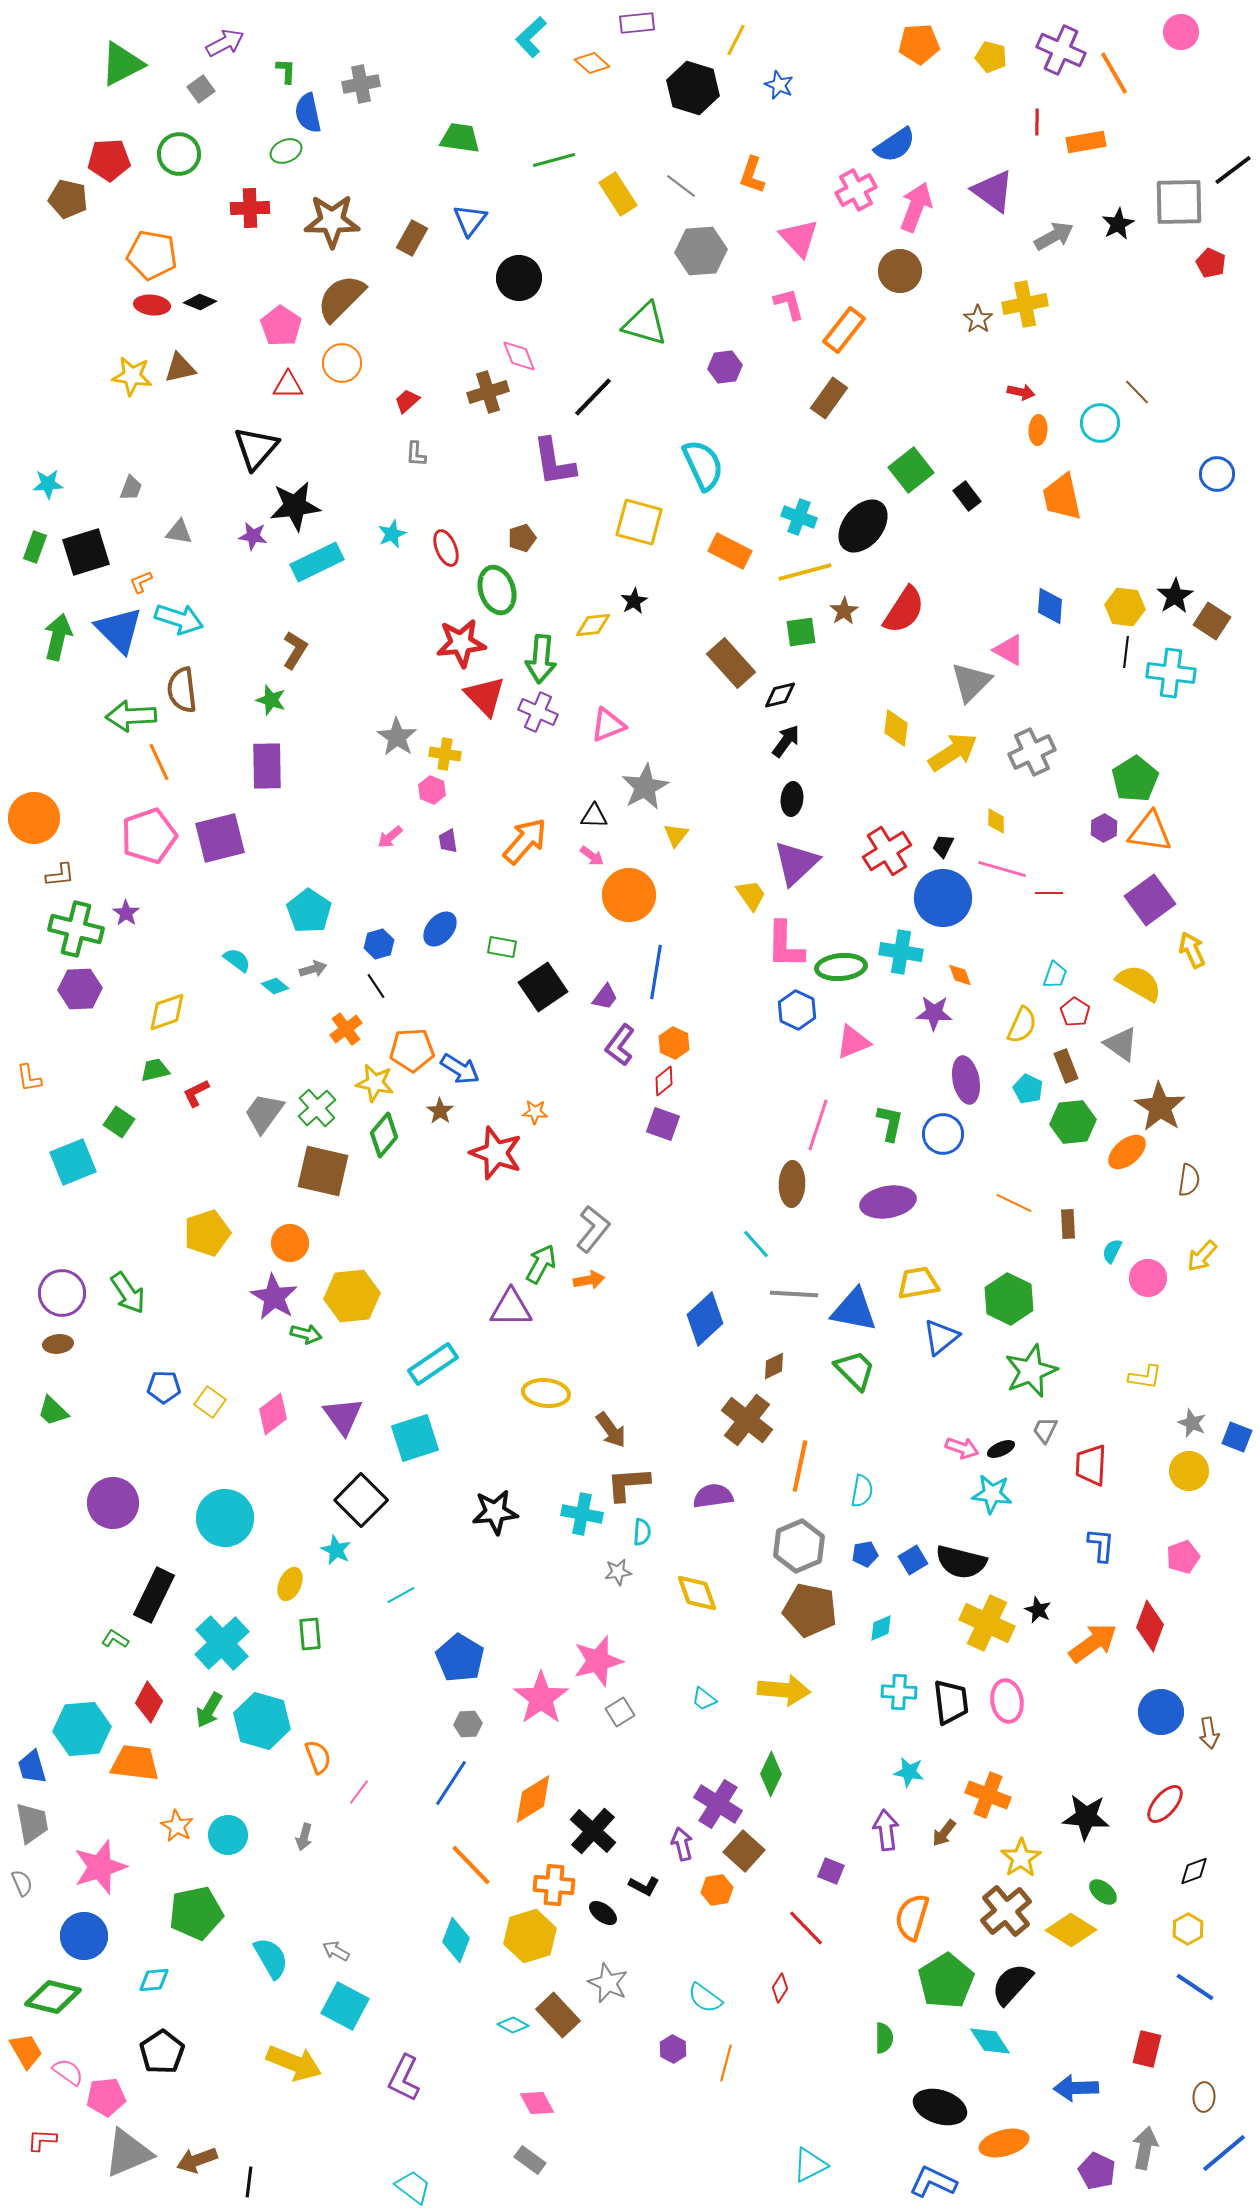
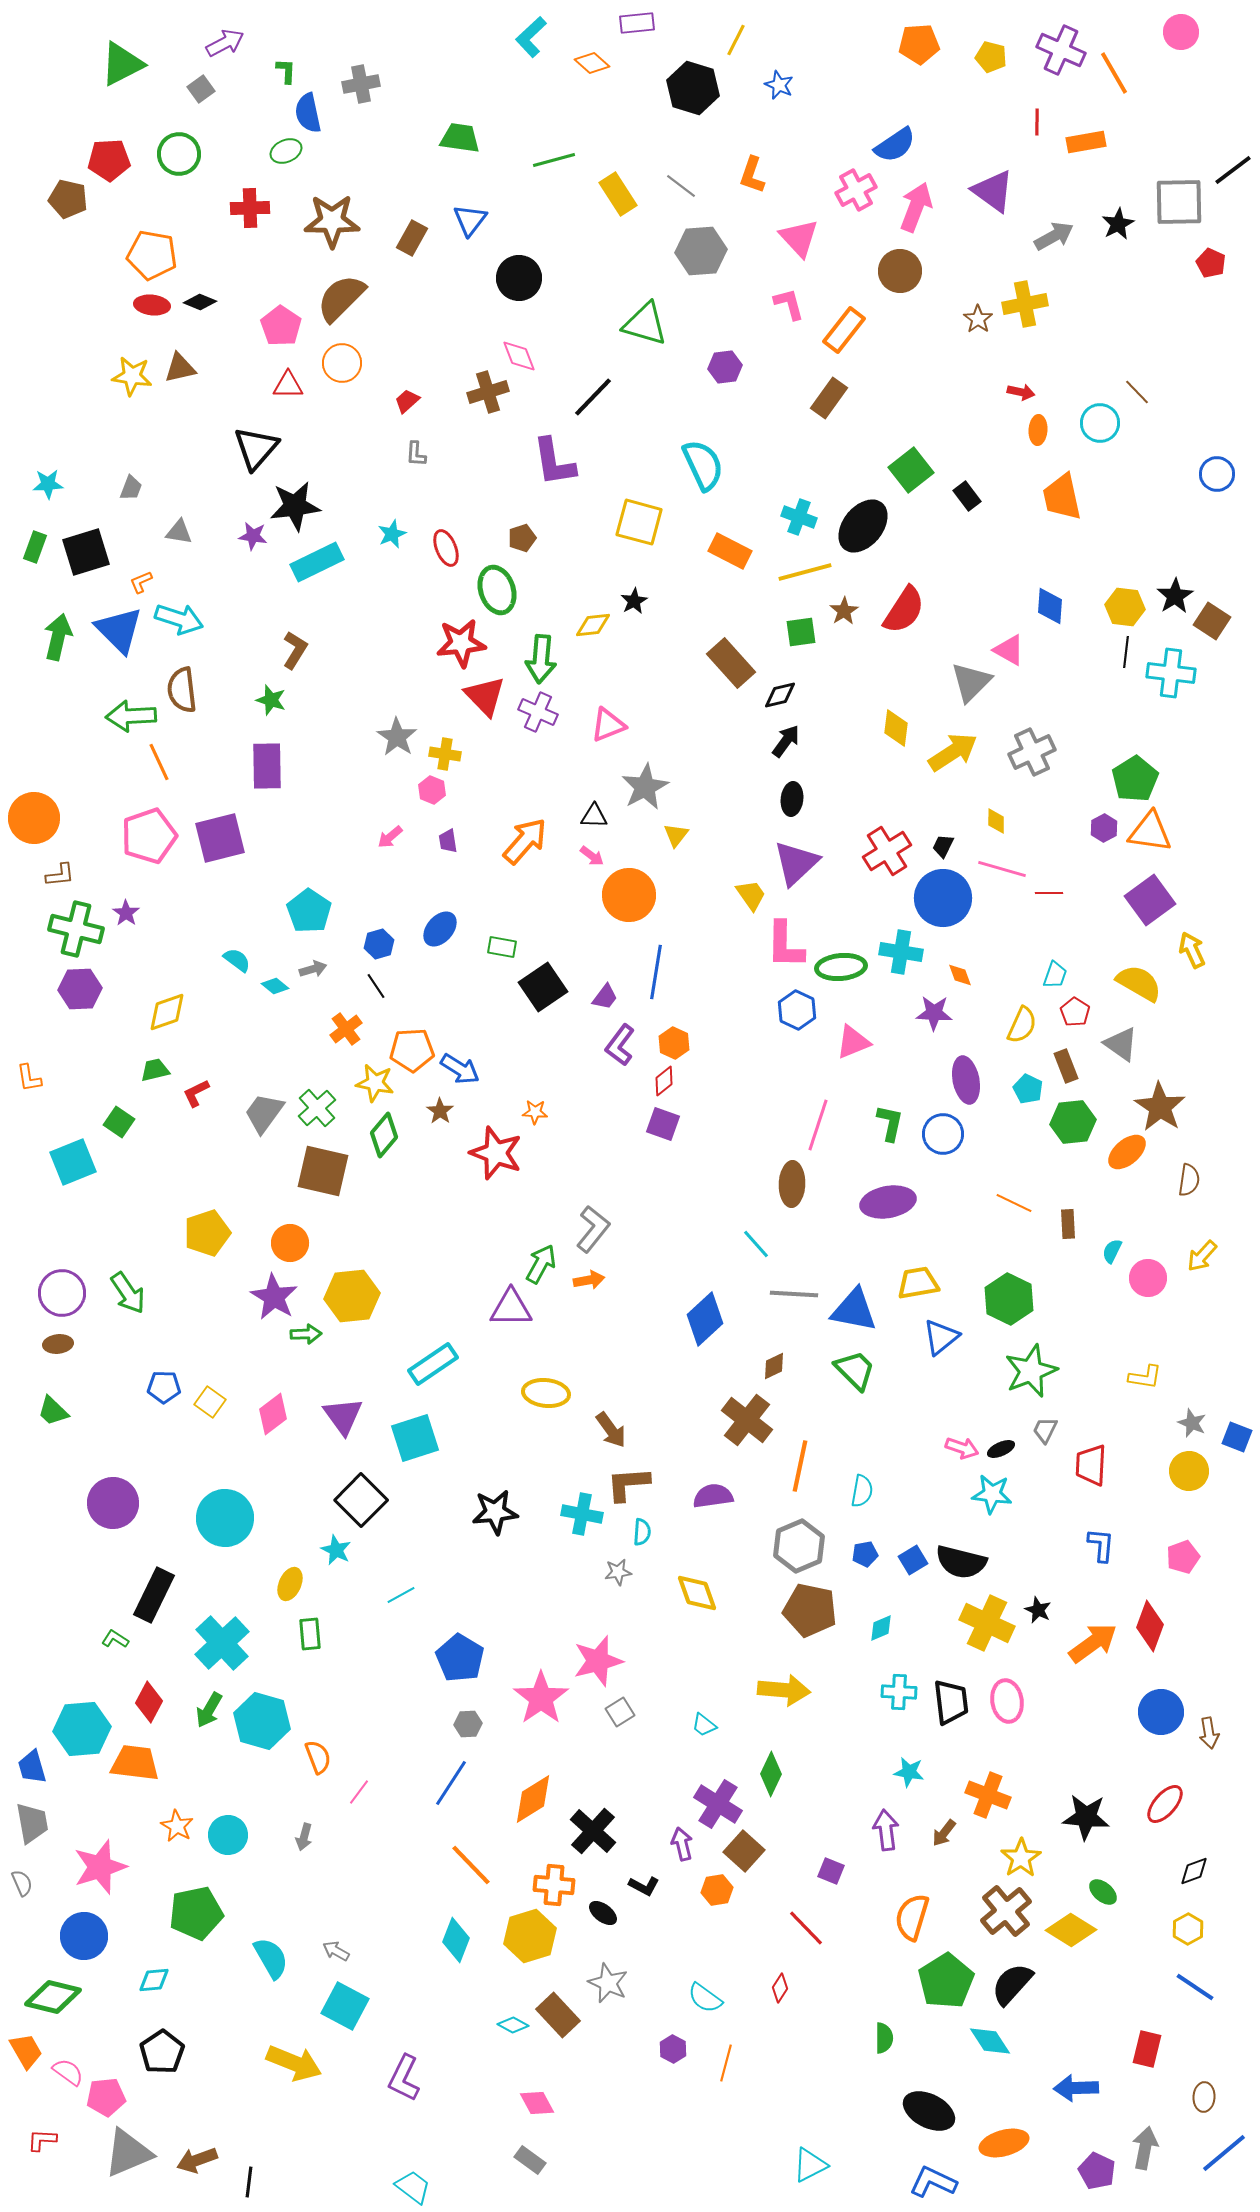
green arrow at (306, 1334): rotated 16 degrees counterclockwise
cyan trapezoid at (704, 1699): moved 26 px down
black ellipse at (940, 2107): moved 11 px left, 4 px down; rotated 9 degrees clockwise
